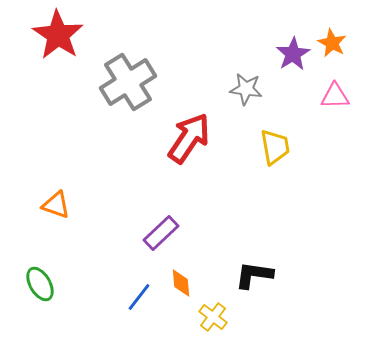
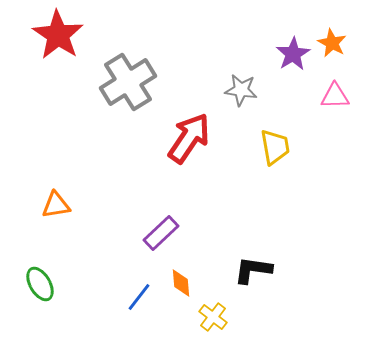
gray star: moved 5 px left, 1 px down
orange triangle: rotated 28 degrees counterclockwise
black L-shape: moved 1 px left, 5 px up
